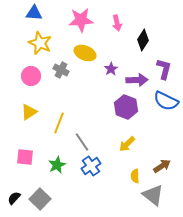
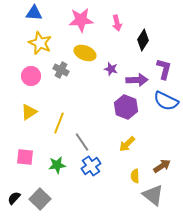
purple star: rotated 24 degrees counterclockwise
green star: rotated 18 degrees clockwise
